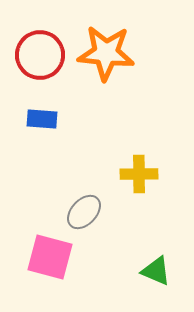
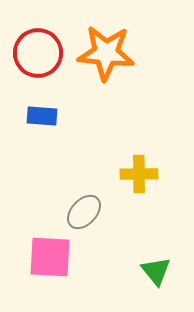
red circle: moved 2 px left, 2 px up
blue rectangle: moved 3 px up
pink square: rotated 12 degrees counterclockwise
green triangle: rotated 28 degrees clockwise
